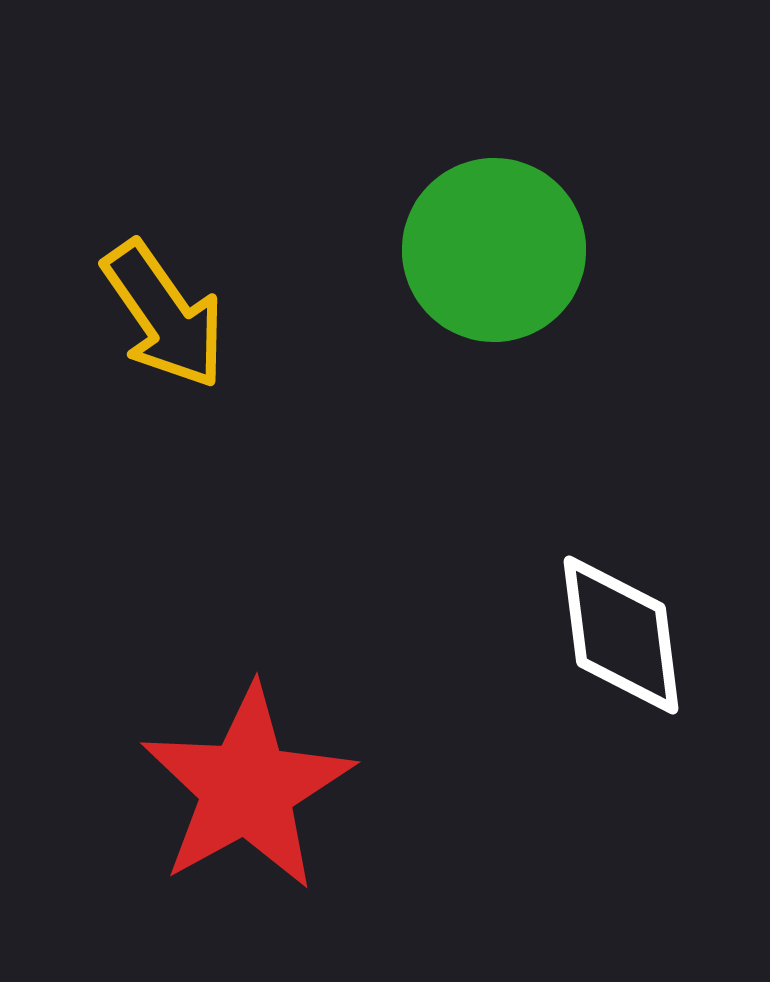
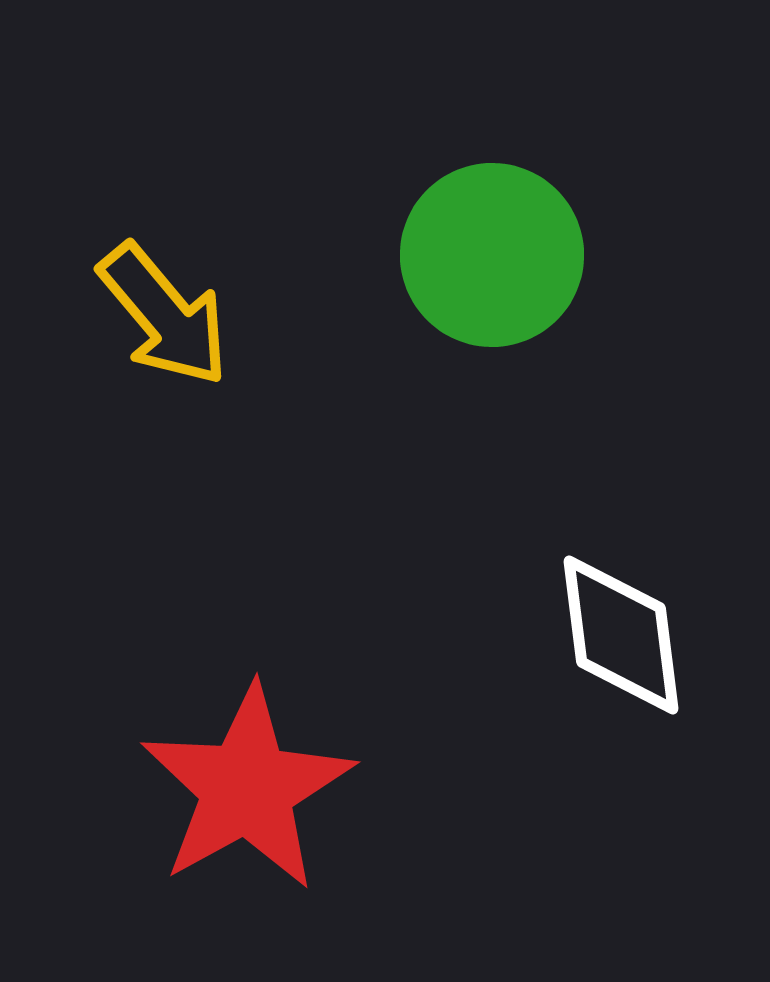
green circle: moved 2 px left, 5 px down
yellow arrow: rotated 5 degrees counterclockwise
